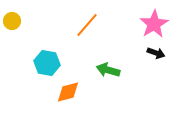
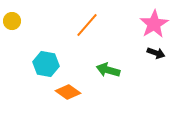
cyan hexagon: moved 1 px left, 1 px down
orange diamond: rotated 50 degrees clockwise
